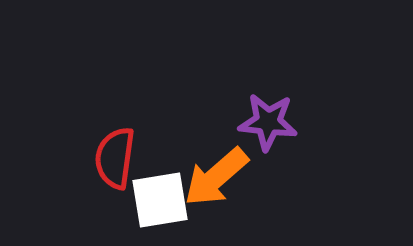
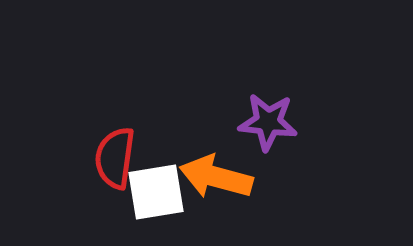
orange arrow: rotated 56 degrees clockwise
white square: moved 4 px left, 8 px up
